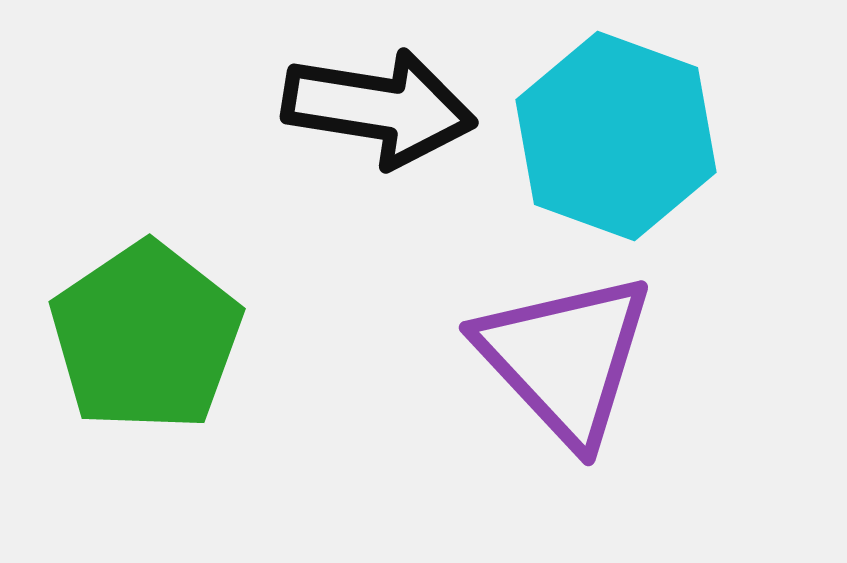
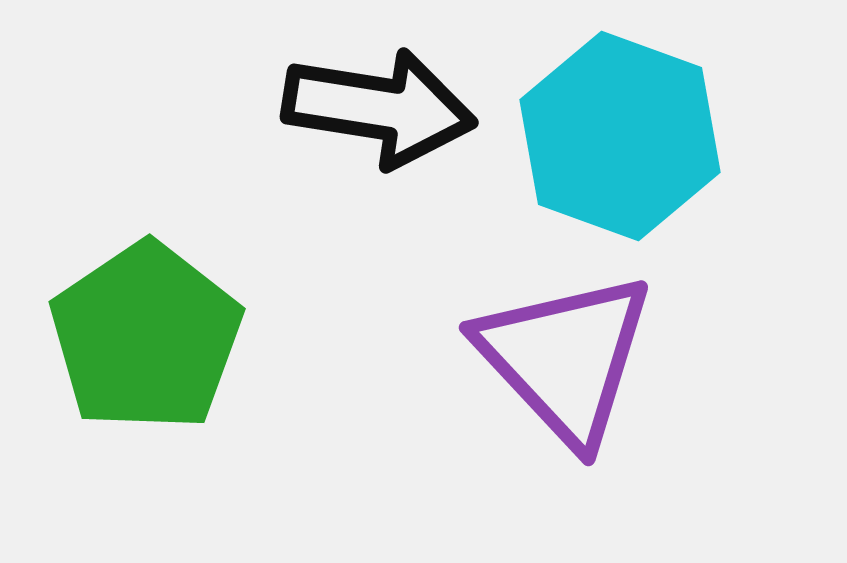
cyan hexagon: moved 4 px right
